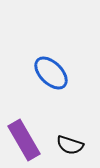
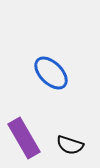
purple rectangle: moved 2 px up
